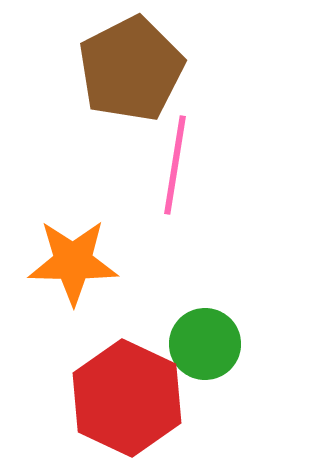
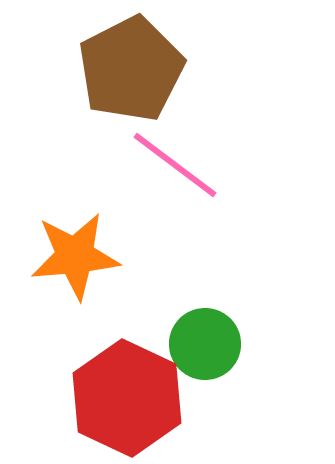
pink line: rotated 62 degrees counterclockwise
orange star: moved 2 px right, 6 px up; rotated 6 degrees counterclockwise
